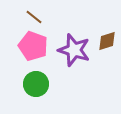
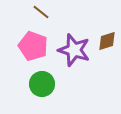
brown line: moved 7 px right, 5 px up
green circle: moved 6 px right
